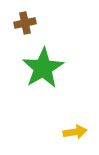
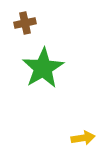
yellow arrow: moved 8 px right, 6 px down
